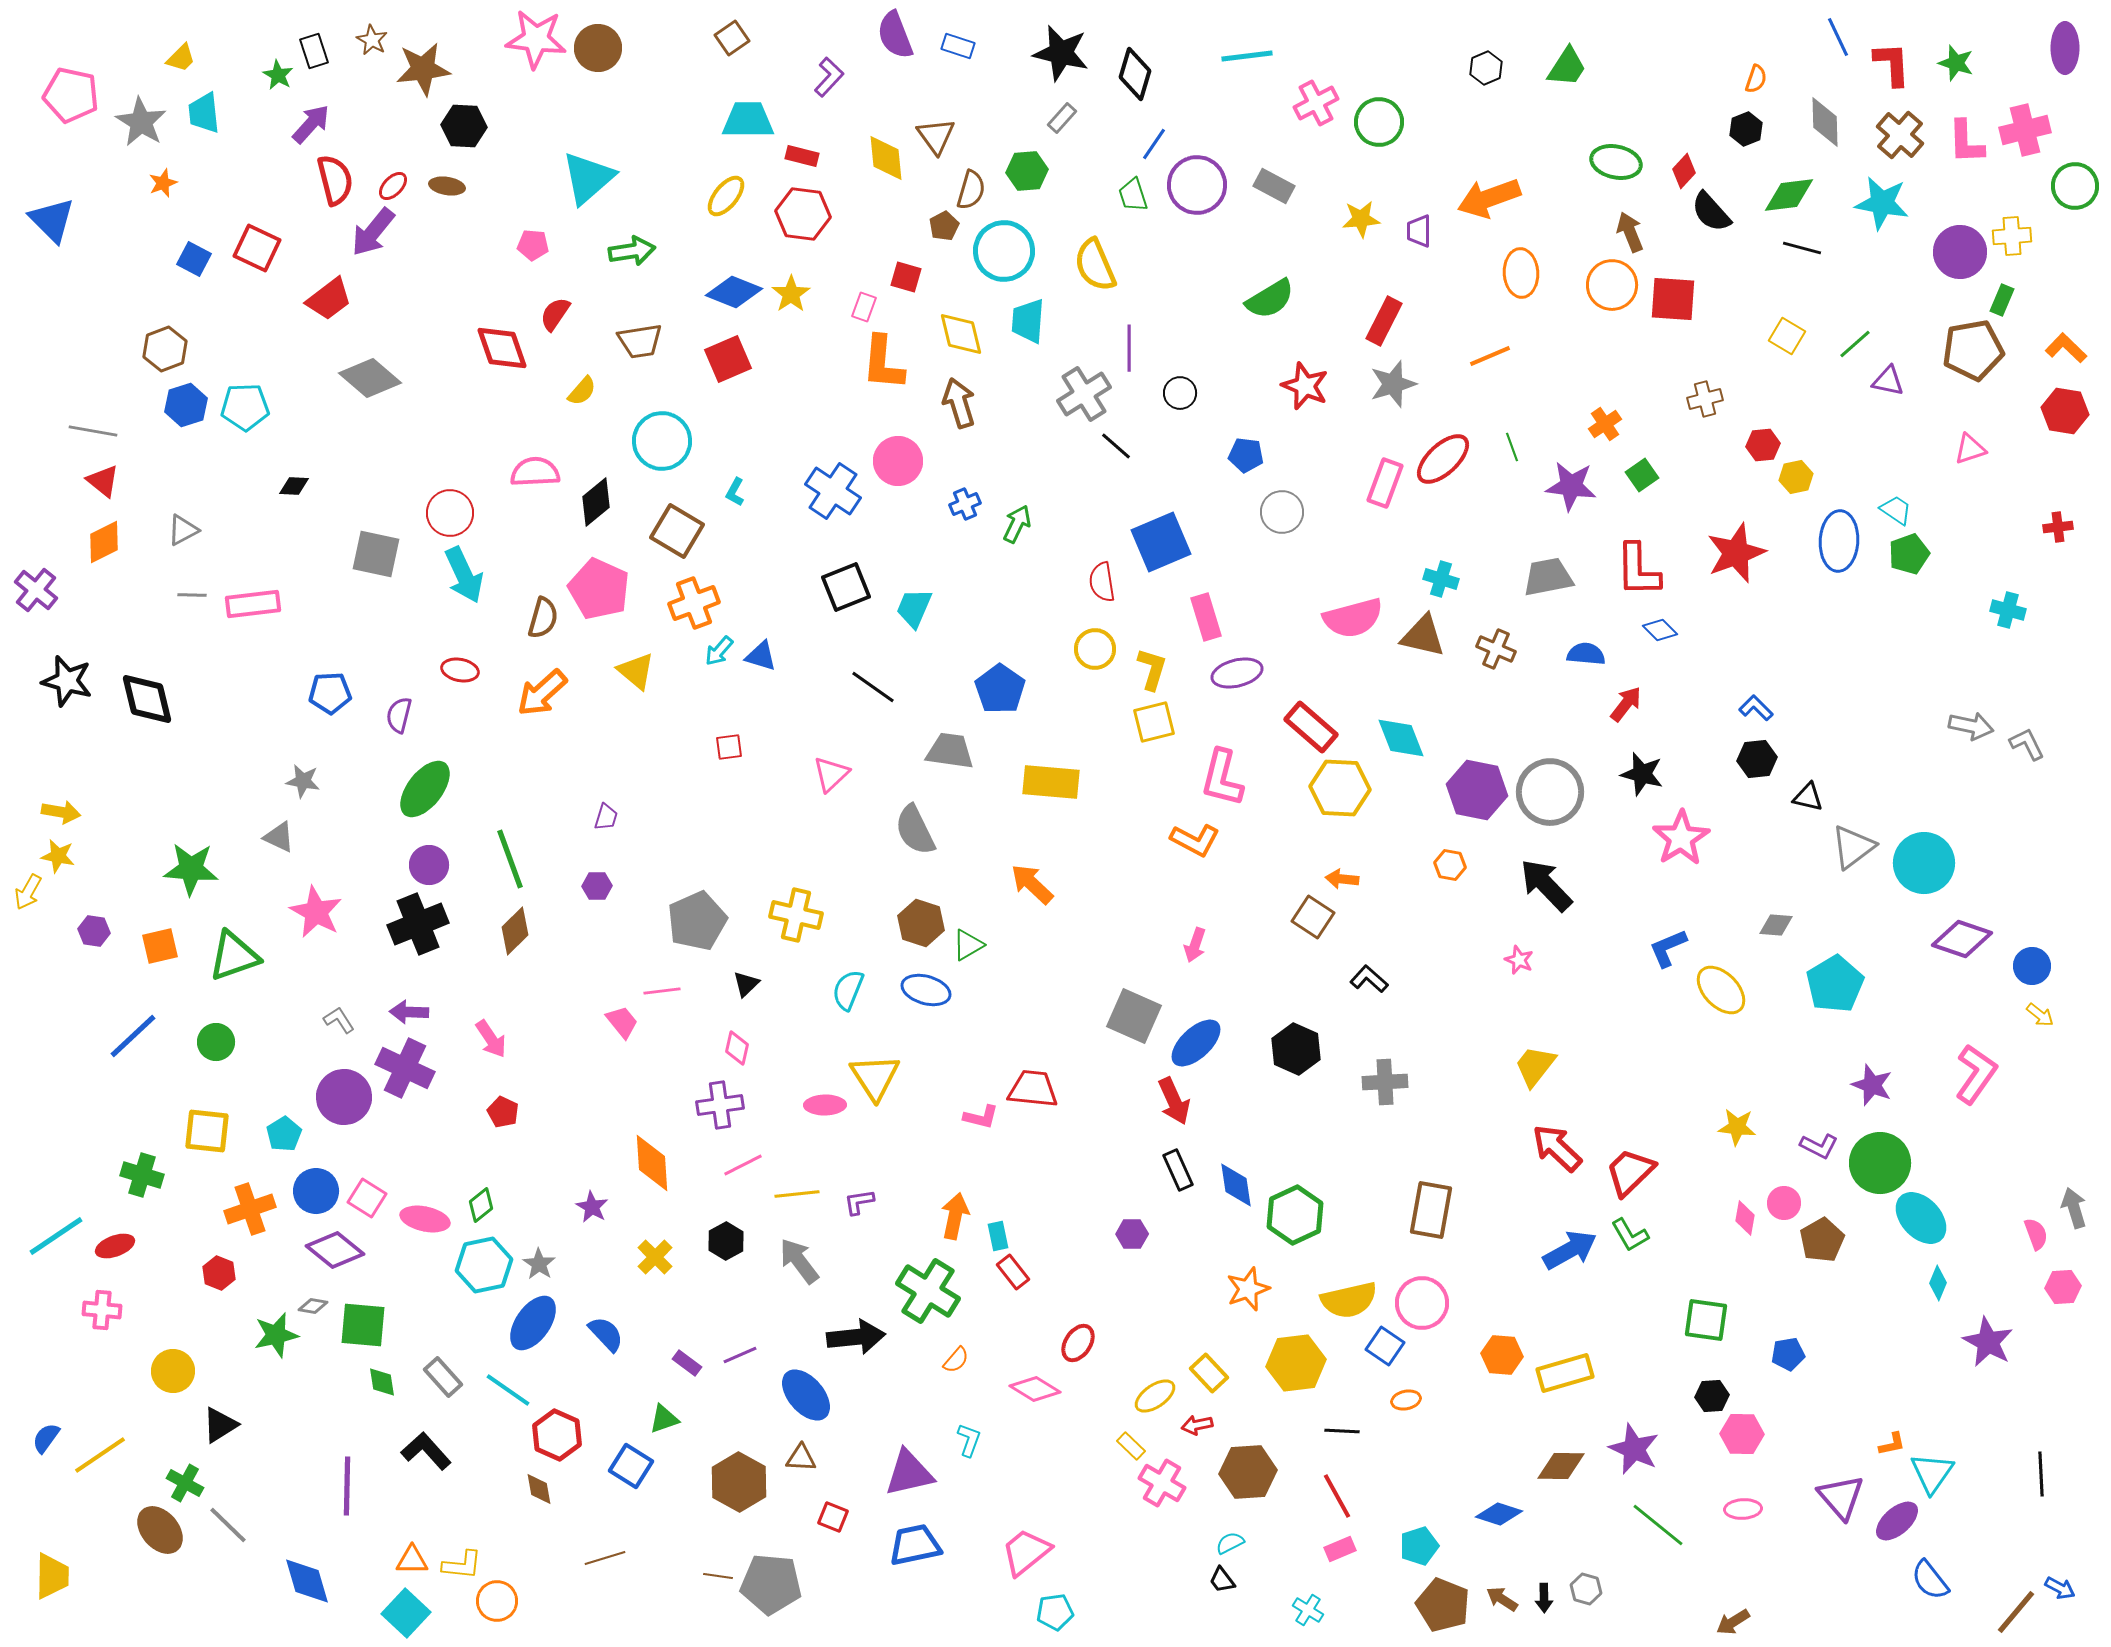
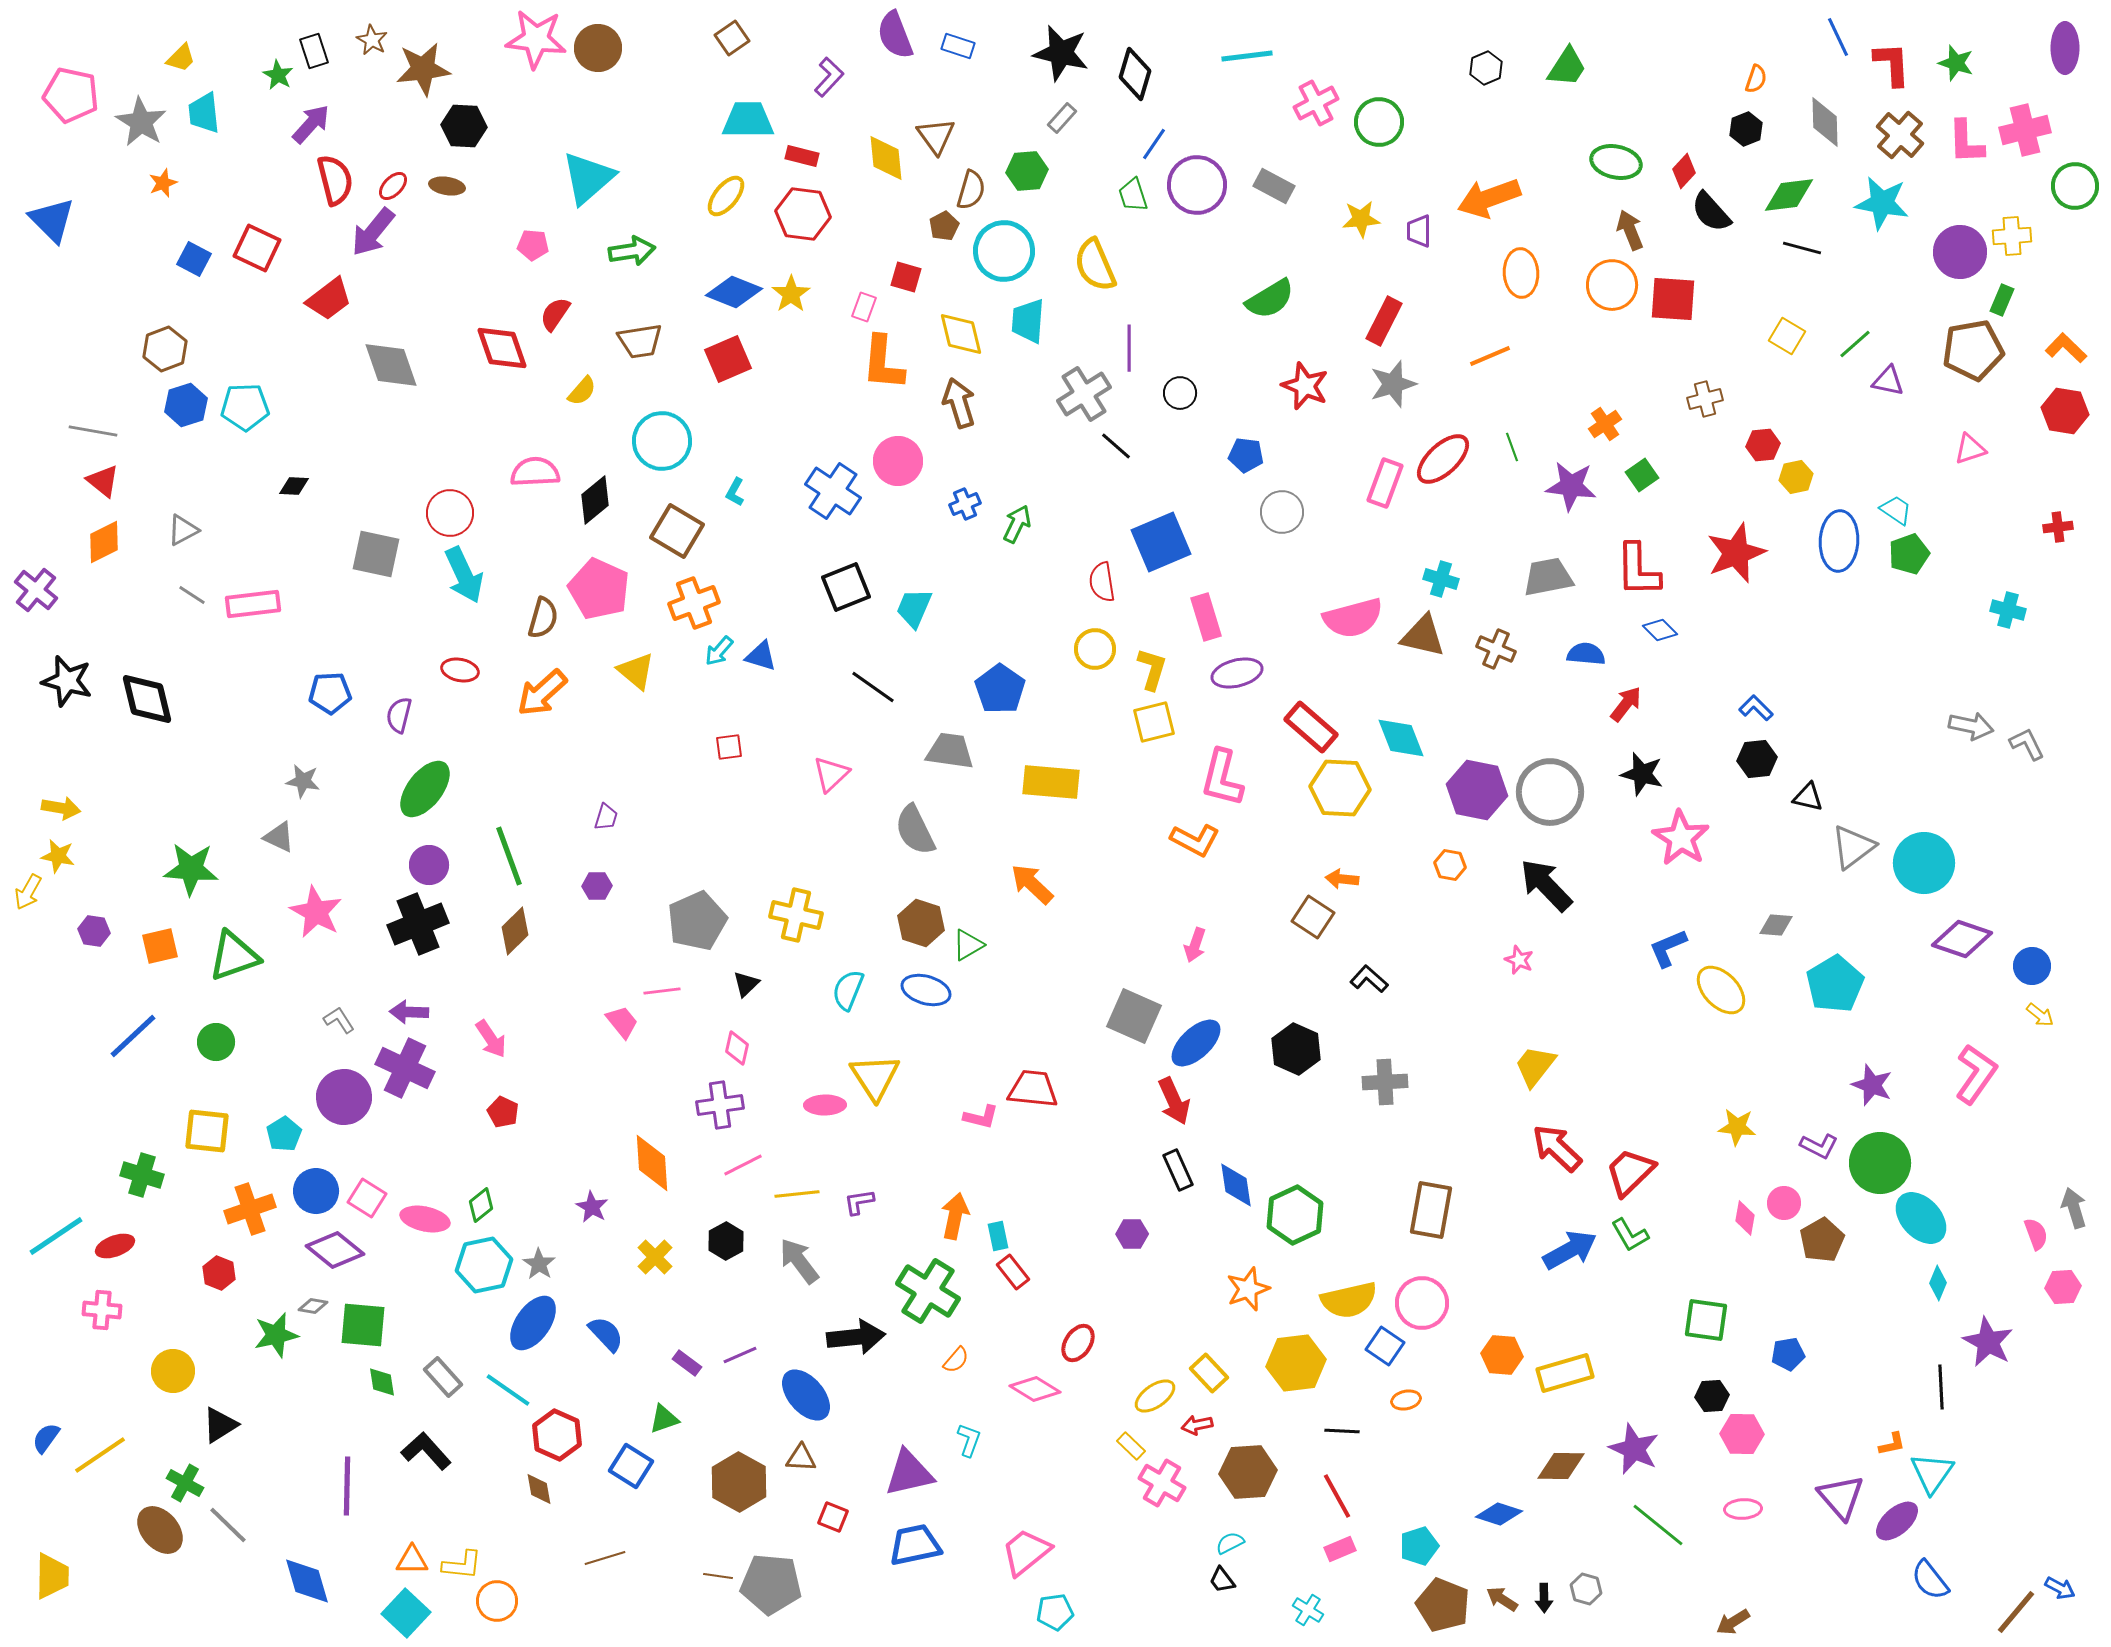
brown arrow at (1630, 232): moved 2 px up
gray diamond at (370, 378): moved 21 px right, 13 px up; rotated 30 degrees clockwise
black diamond at (596, 502): moved 1 px left, 2 px up
gray line at (192, 595): rotated 32 degrees clockwise
yellow arrow at (61, 812): moved 4 px up
pink star at (1681, 838): rotated 8 degrees counterclockwise
green line at (510, 859): moved 1 px left, 3 px up
black line at (2041, 1474): moved 100 px left, 87 px up
